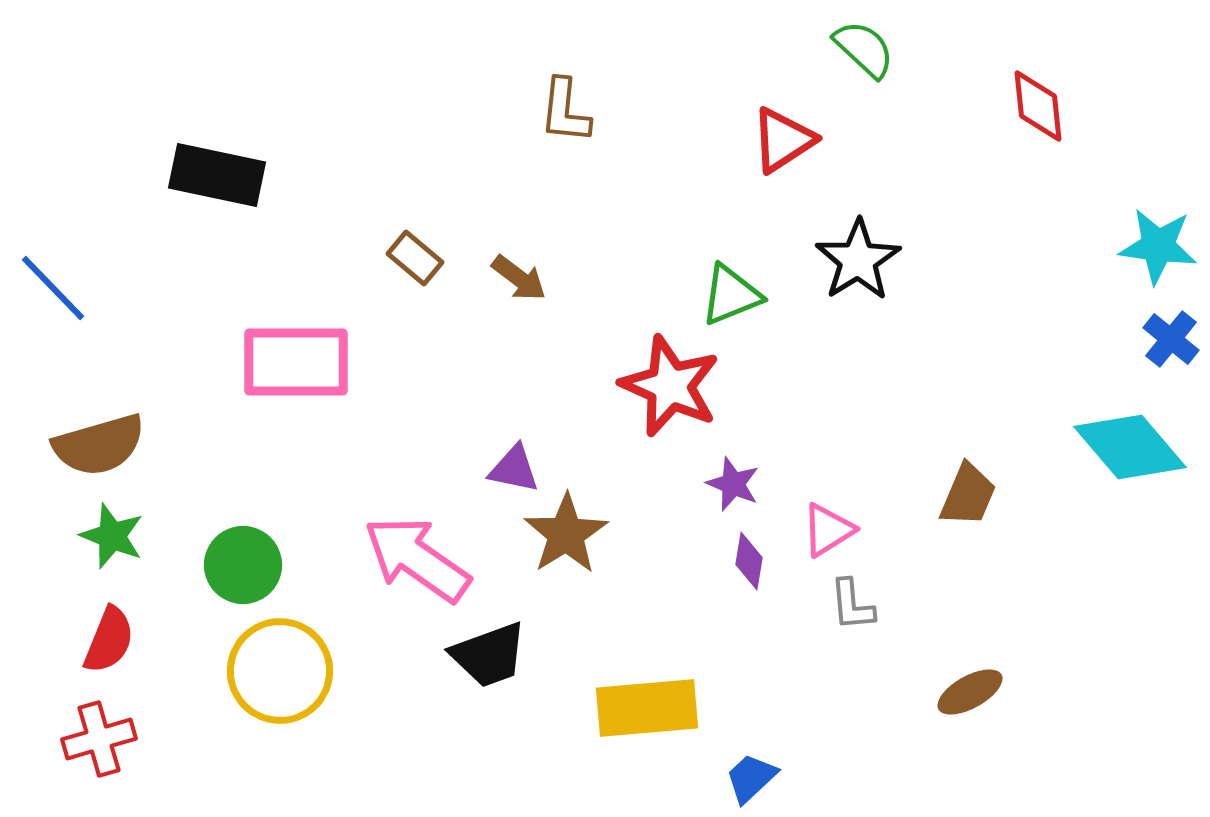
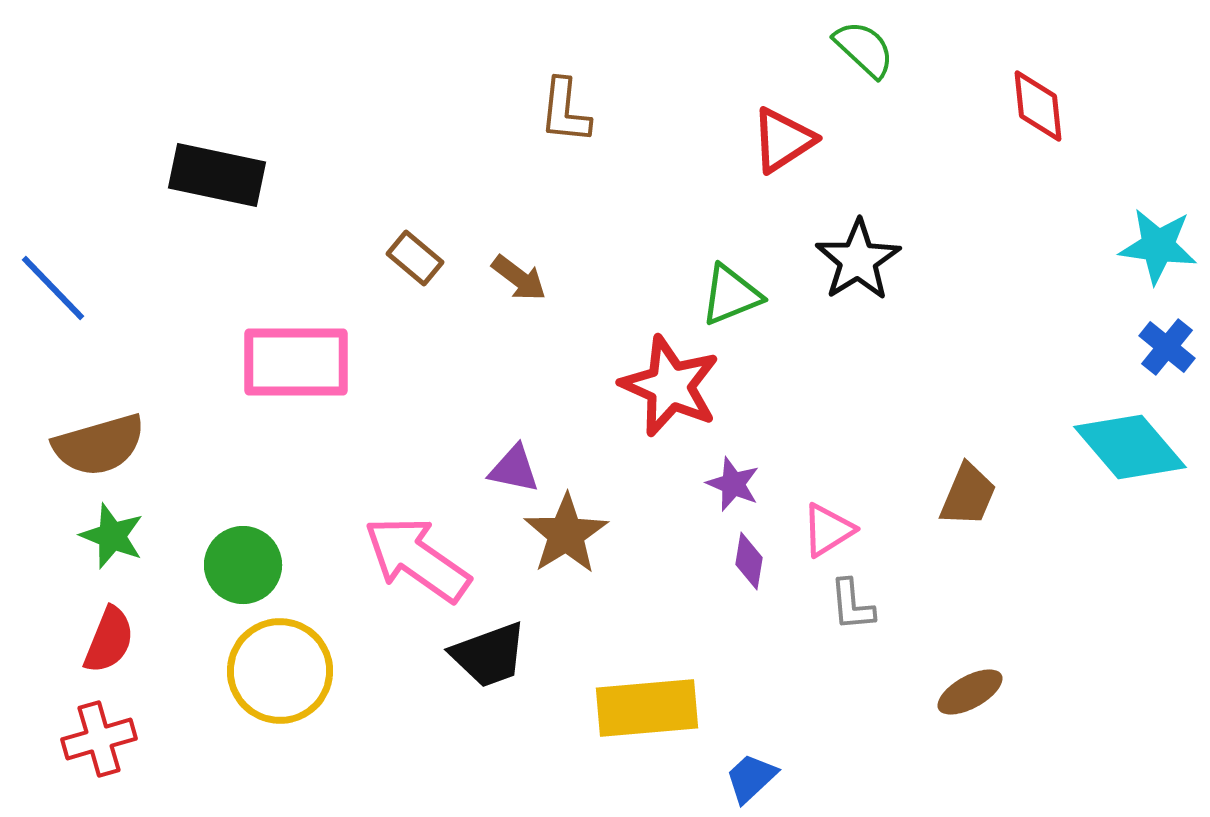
blue cross: moved 4 px left, 8 px down
